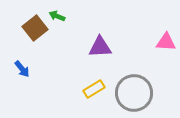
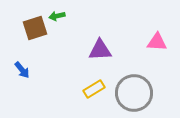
green arrow: rotated 35 degrees counterclockwise
brown square: rotated 20 degrees clockwise
pink triangle: moved 9 px left
purple triangle: moved 3 px down
blue arrow: moved 1 px down
